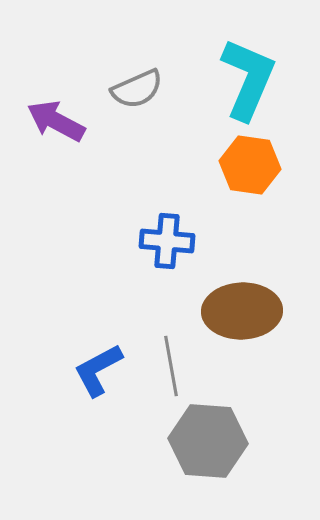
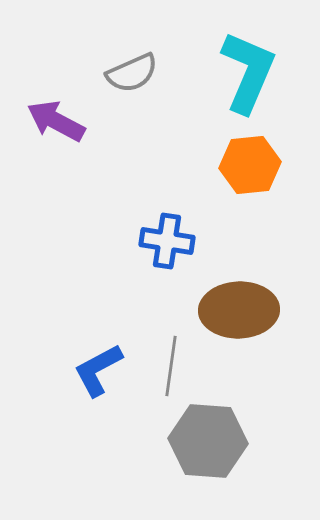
cyan L-shape: moved 7 px up
gray semicircle: moved 5 px left, 16 px up
orange hexagon: rotated 14 degrees counterclockwise
blue cross: rotated 4 degrees clockwise
brown ellipse: moved 3 px left, 1 px up
gray line: rotated 18 degrees clockwise
